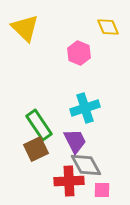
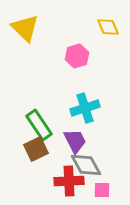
pink hexagon: moved 2 px left, 3 px down; rotated 20 degrees clockwise
